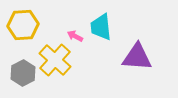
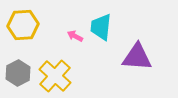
cyan trapezoid: rotated 12 degrees clockwise
yellow cross: moved 16 px down
gray hexagon: moved 5 px left
